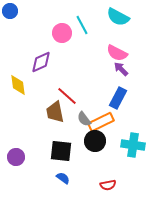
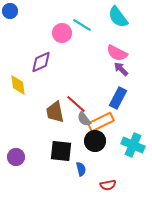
cyan semicircle: rotated 25 degrees clockwise
cyan line: rotated 30 degrees counterclockwise
red line: moved 9 px right, 8 px down
cyan cross: rotated 15 degrees clockwise
blue semicircle: moved 18 px right, 9 px up; rotated 40 degrees clockwise
